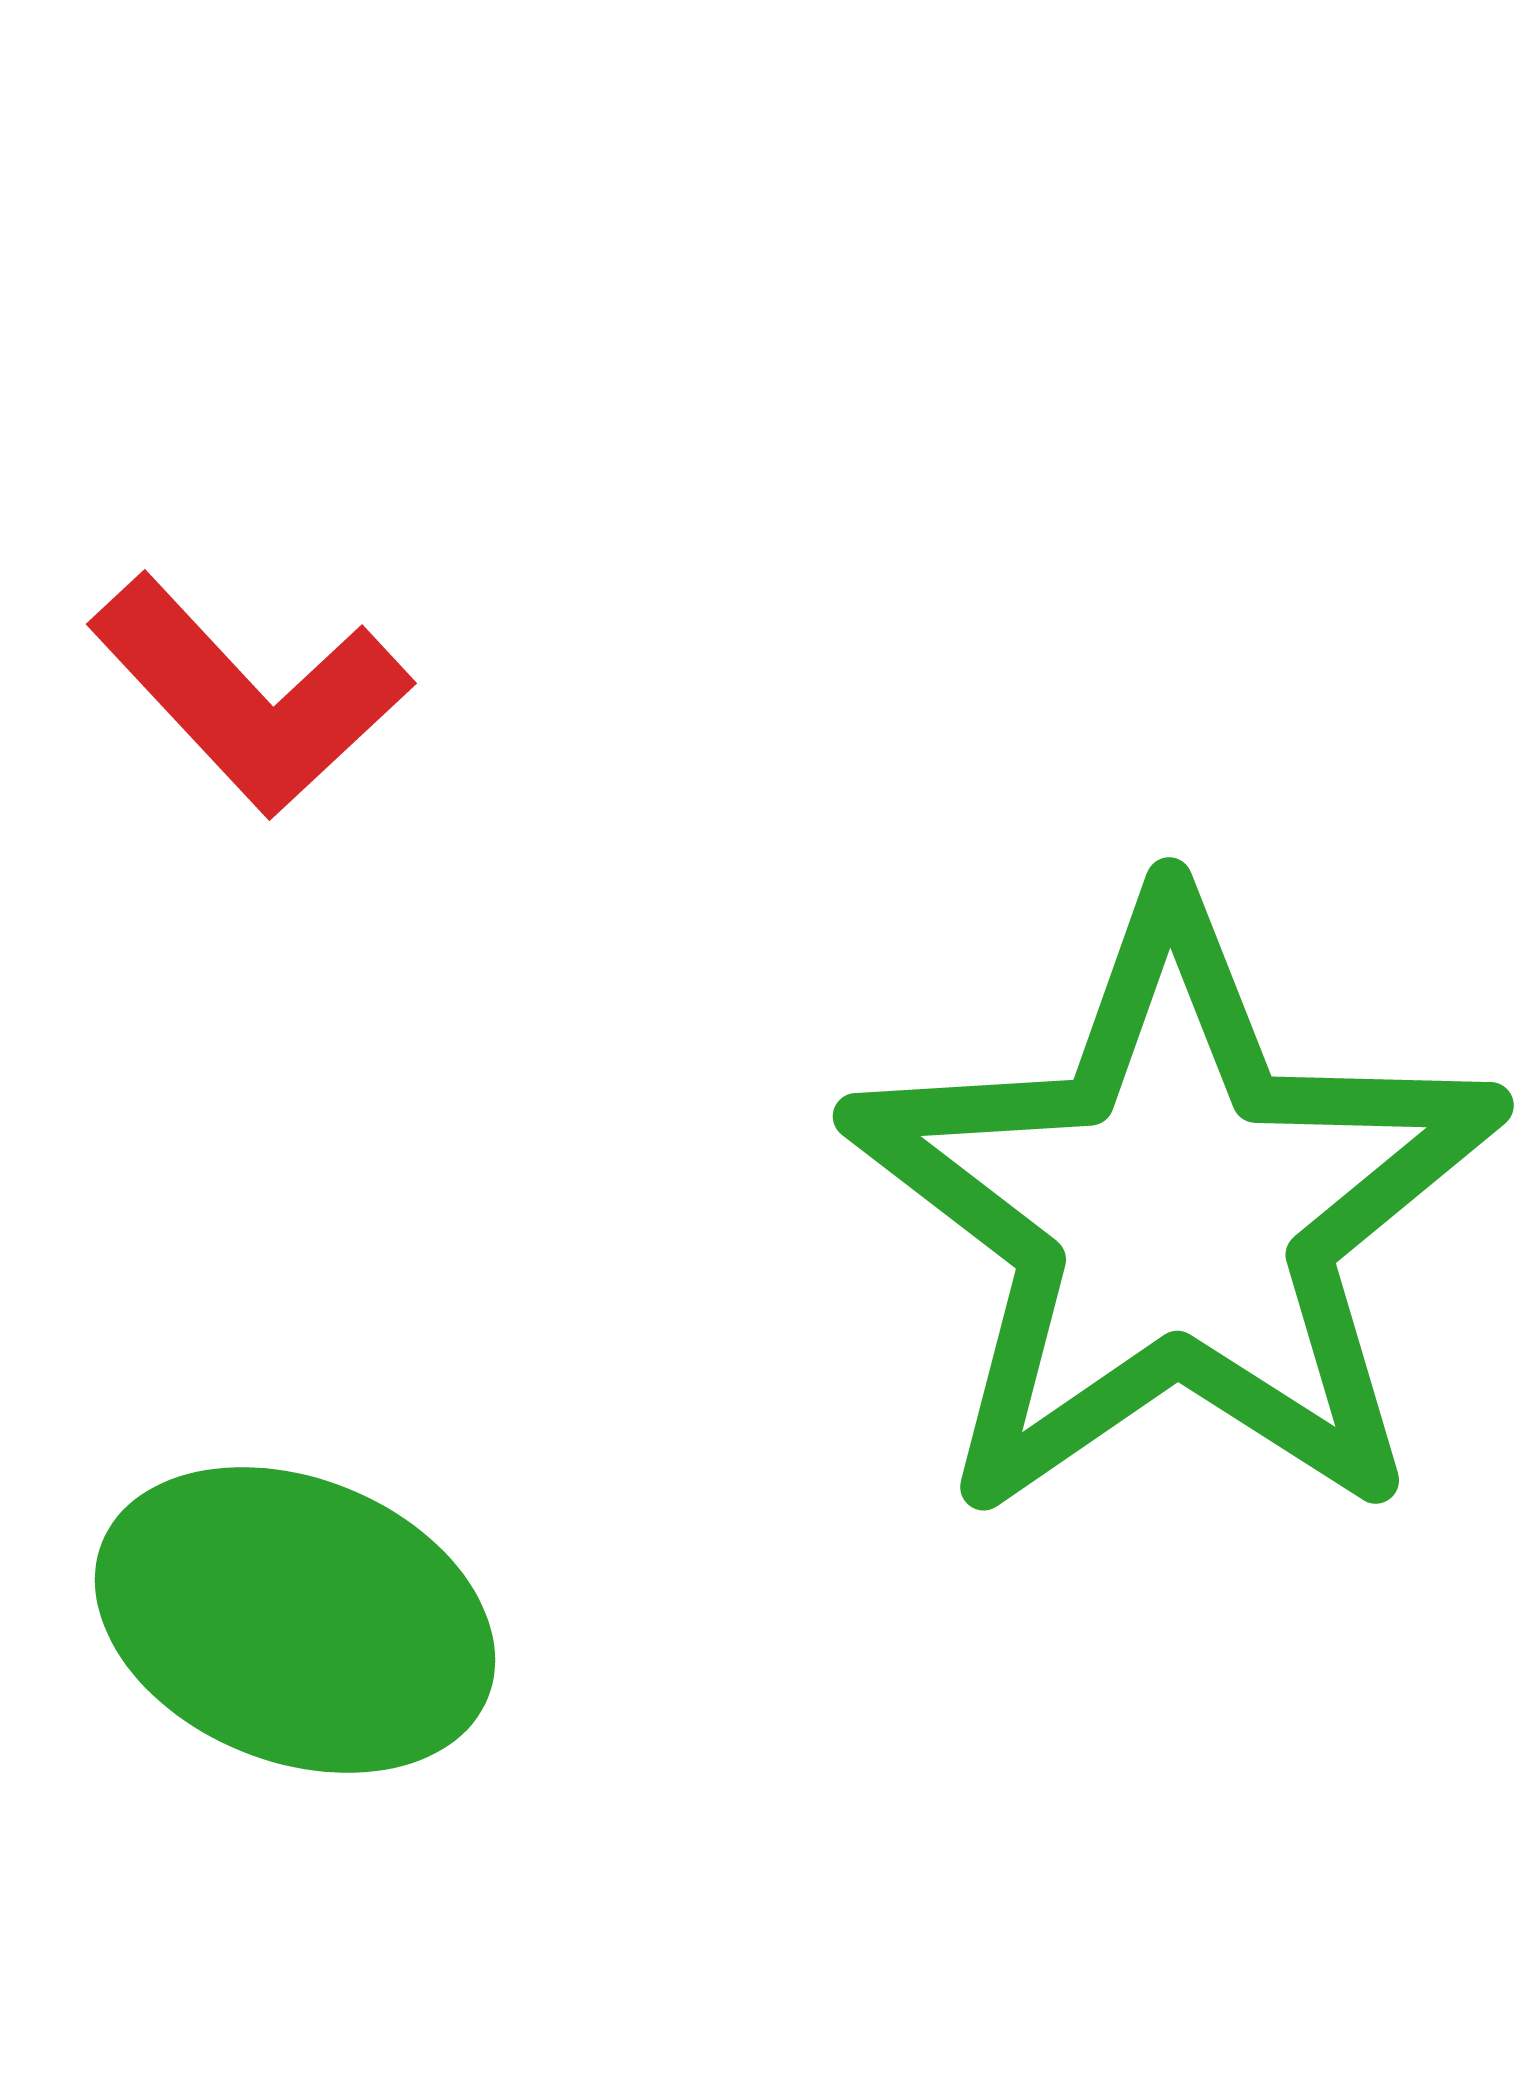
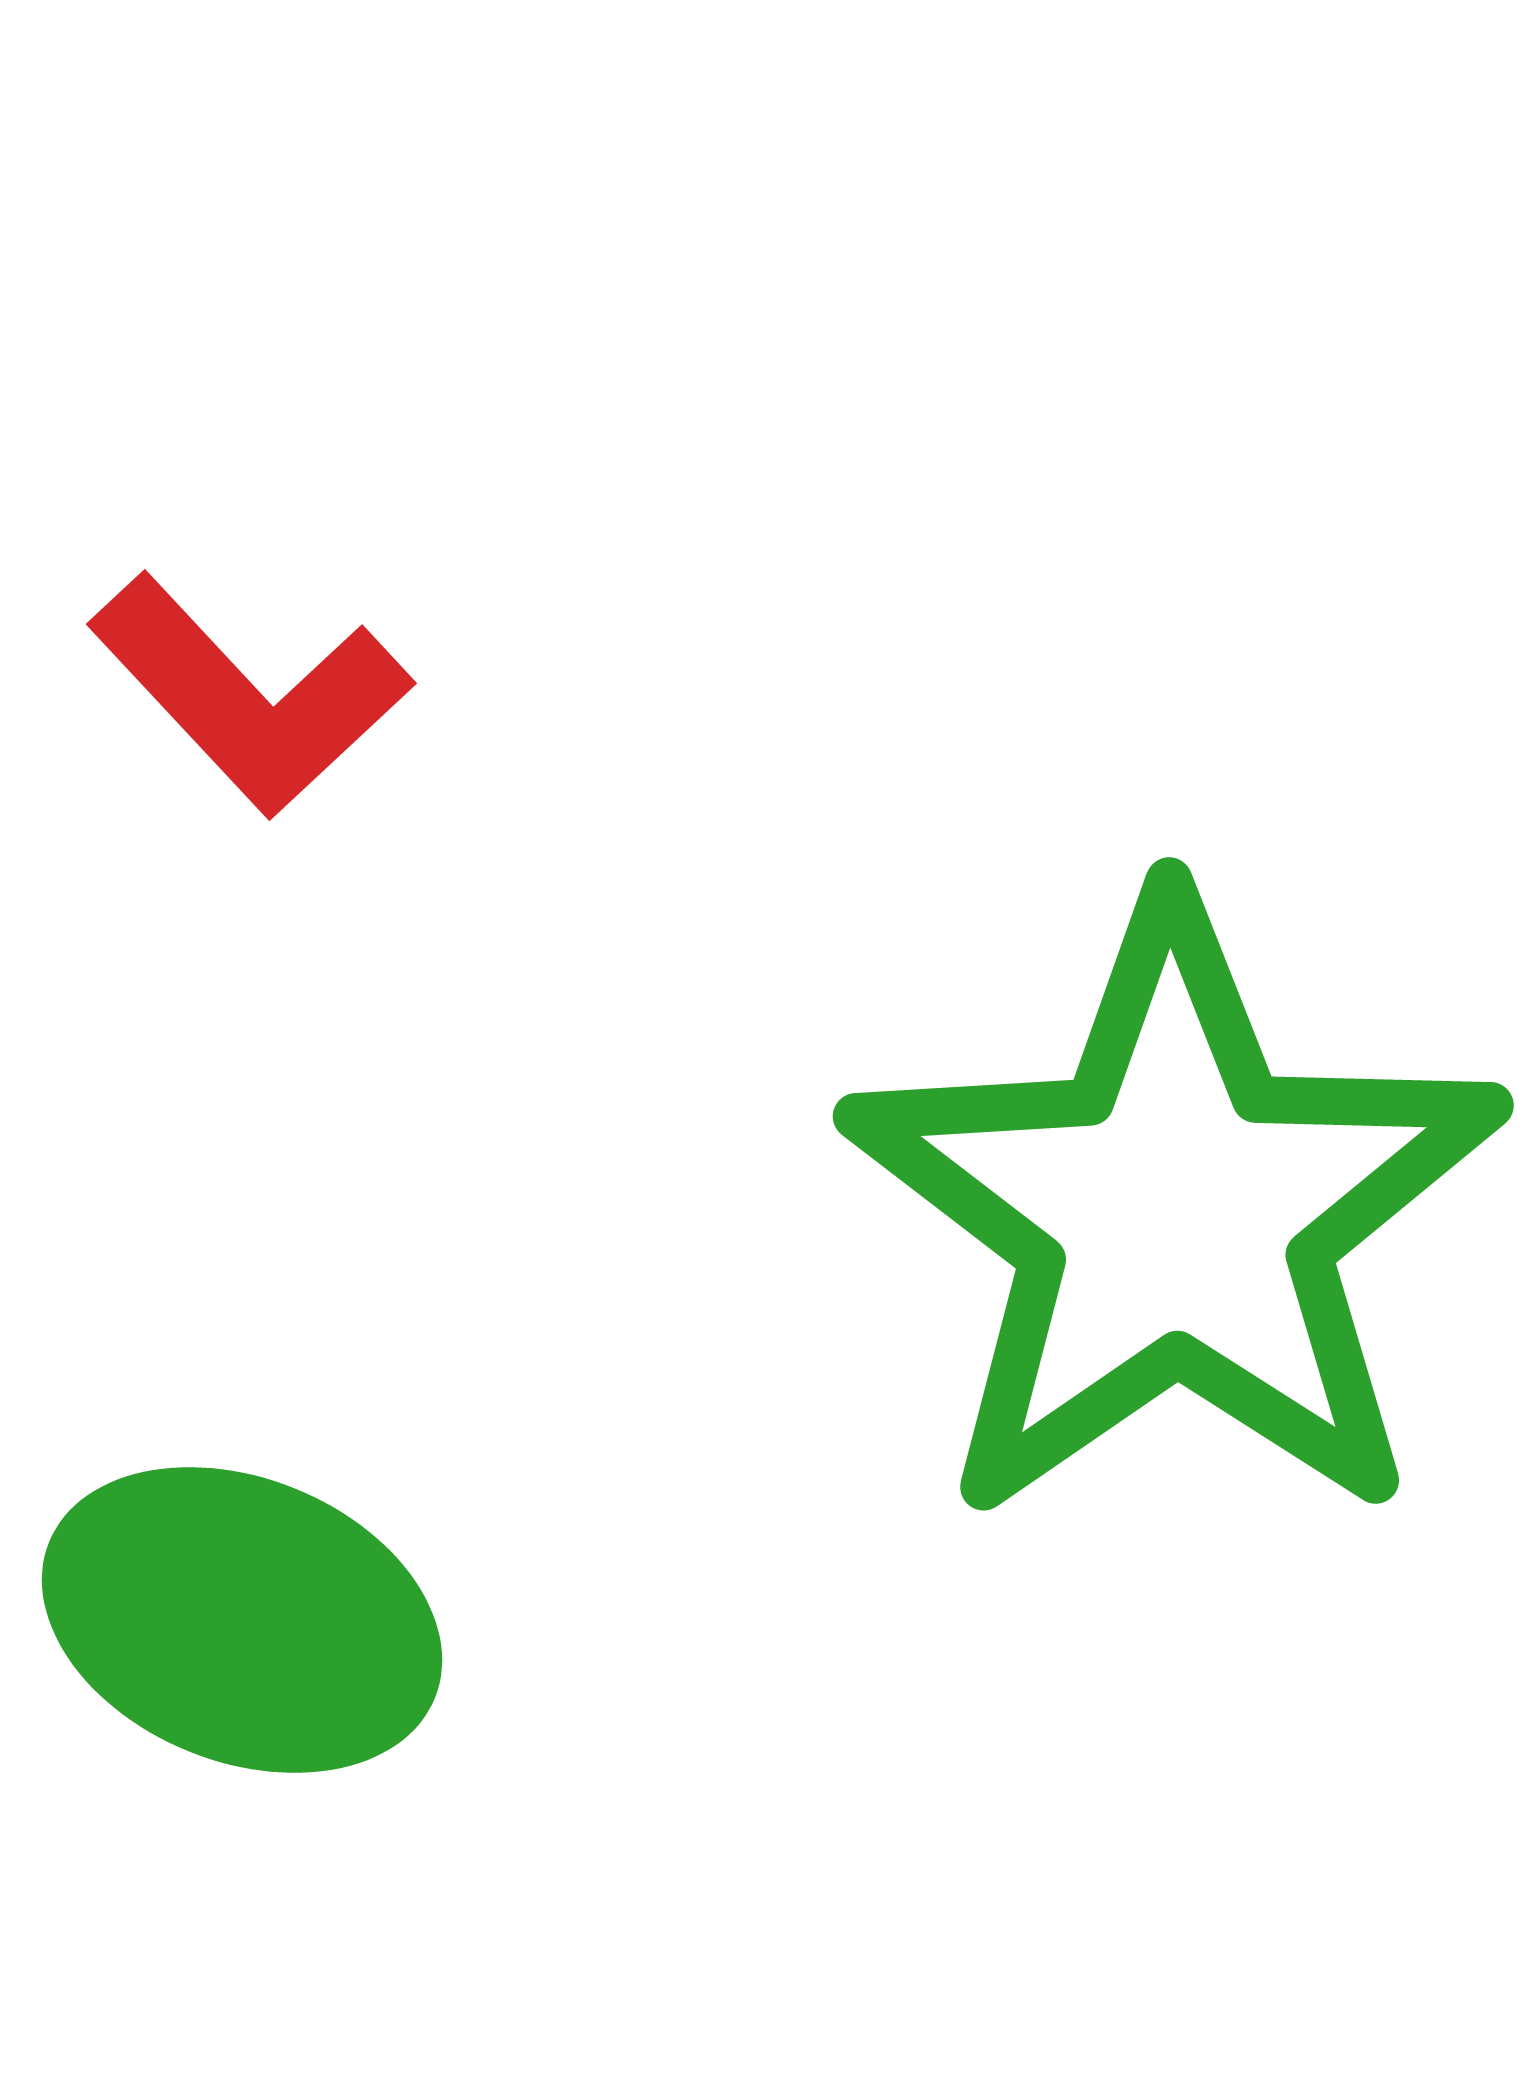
green ellipse: moved 53 px left
